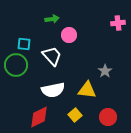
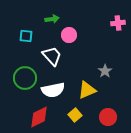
cyan square: moved 2 px right, 8 px up
green circle: moved 9 px right, 13 px down
yellow triangle: rotated 30 degrees counterclockwise
